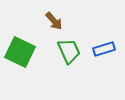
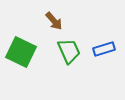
green square: moved 1 px right
